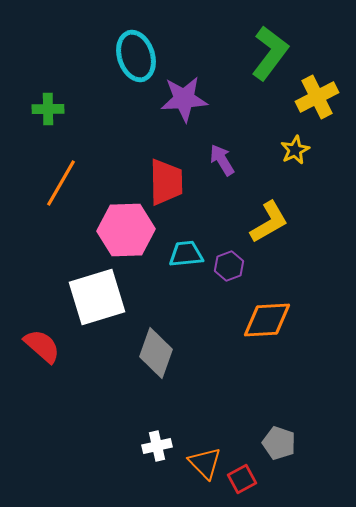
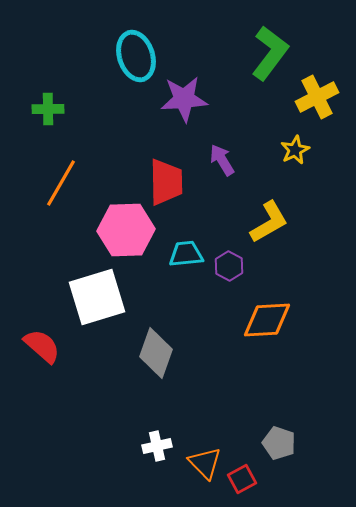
purple hexagon: rotated 12 degrees counterclockwise
